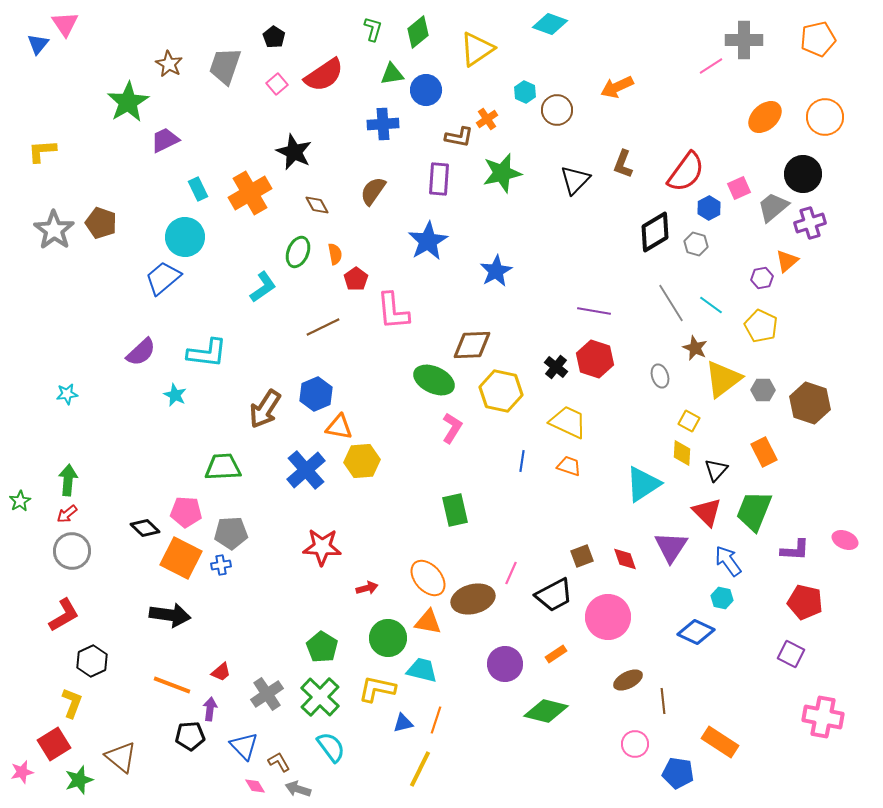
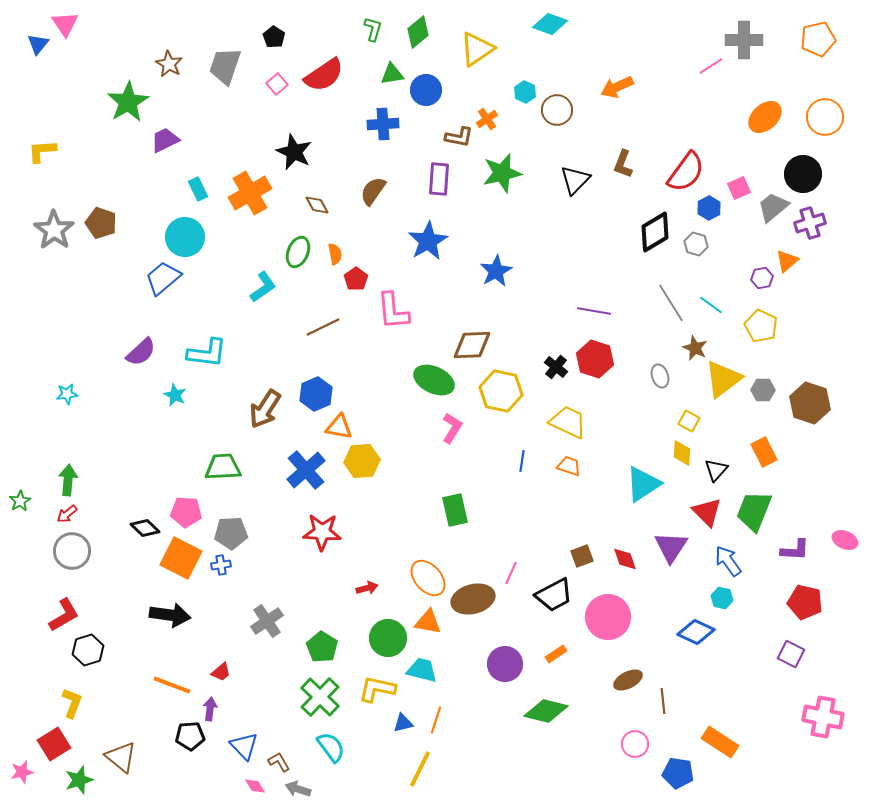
red star at (322, 547): moved 15 px up
black hexagon at (92, 661): moved 4 px left, 11 px up; rotated 8 degrees clockwise
gray cross at (267, 694): moved 73 px up
